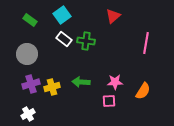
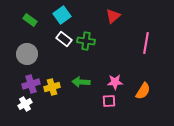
white cross: moved 3 px left, 10 px up
